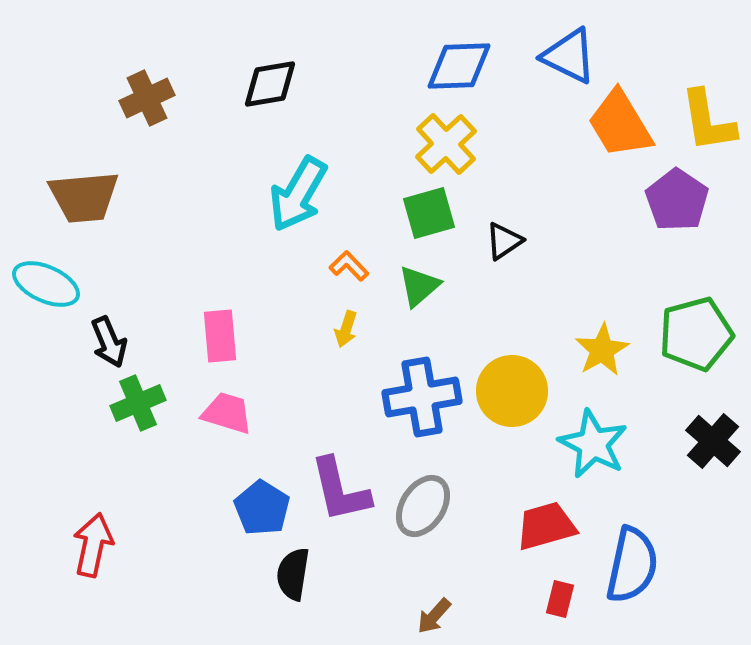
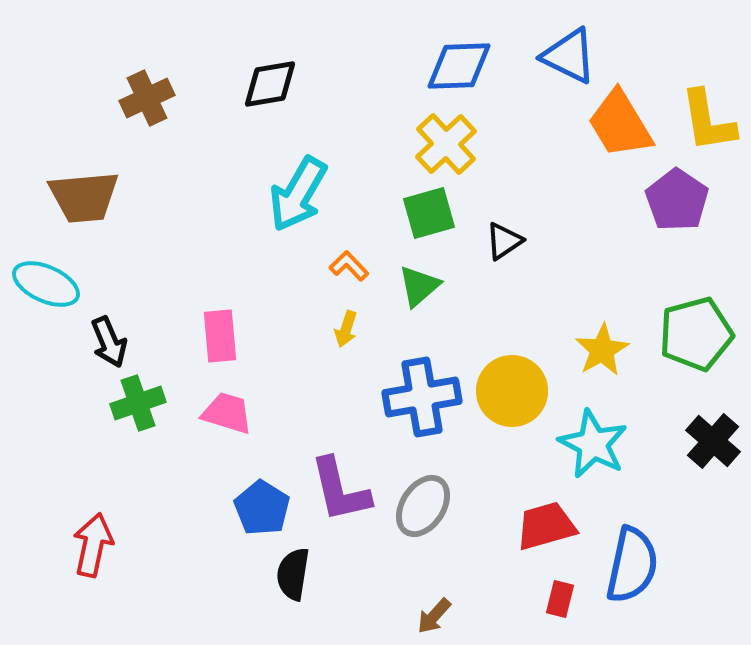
green cross: rotated 4 degrees clockwise
